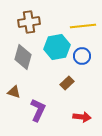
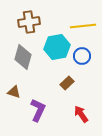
red arrow: moved 1 px left, 3 px up; rotated 132 degrees counterclockwise
